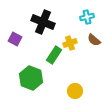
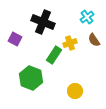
cyan cross: rotated 24 degrees counterclockwise
brown semicircle: rotated 16 degrees clockwise
